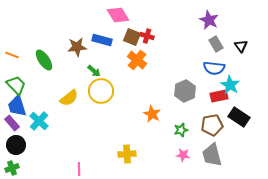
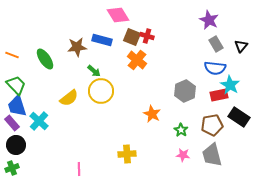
black triangle: rotated 16 degrees clockwise
green ellipse: moved 1 px right, 1 px up
blue semicircle: moved 1 px right
red rectangle: moved 1 px up
green star: rotated 24 degrees counterclockwise
